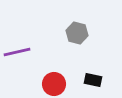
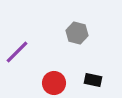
purple line: rotated 32 degrees counterclockwise
red circle: moved 1 px up
